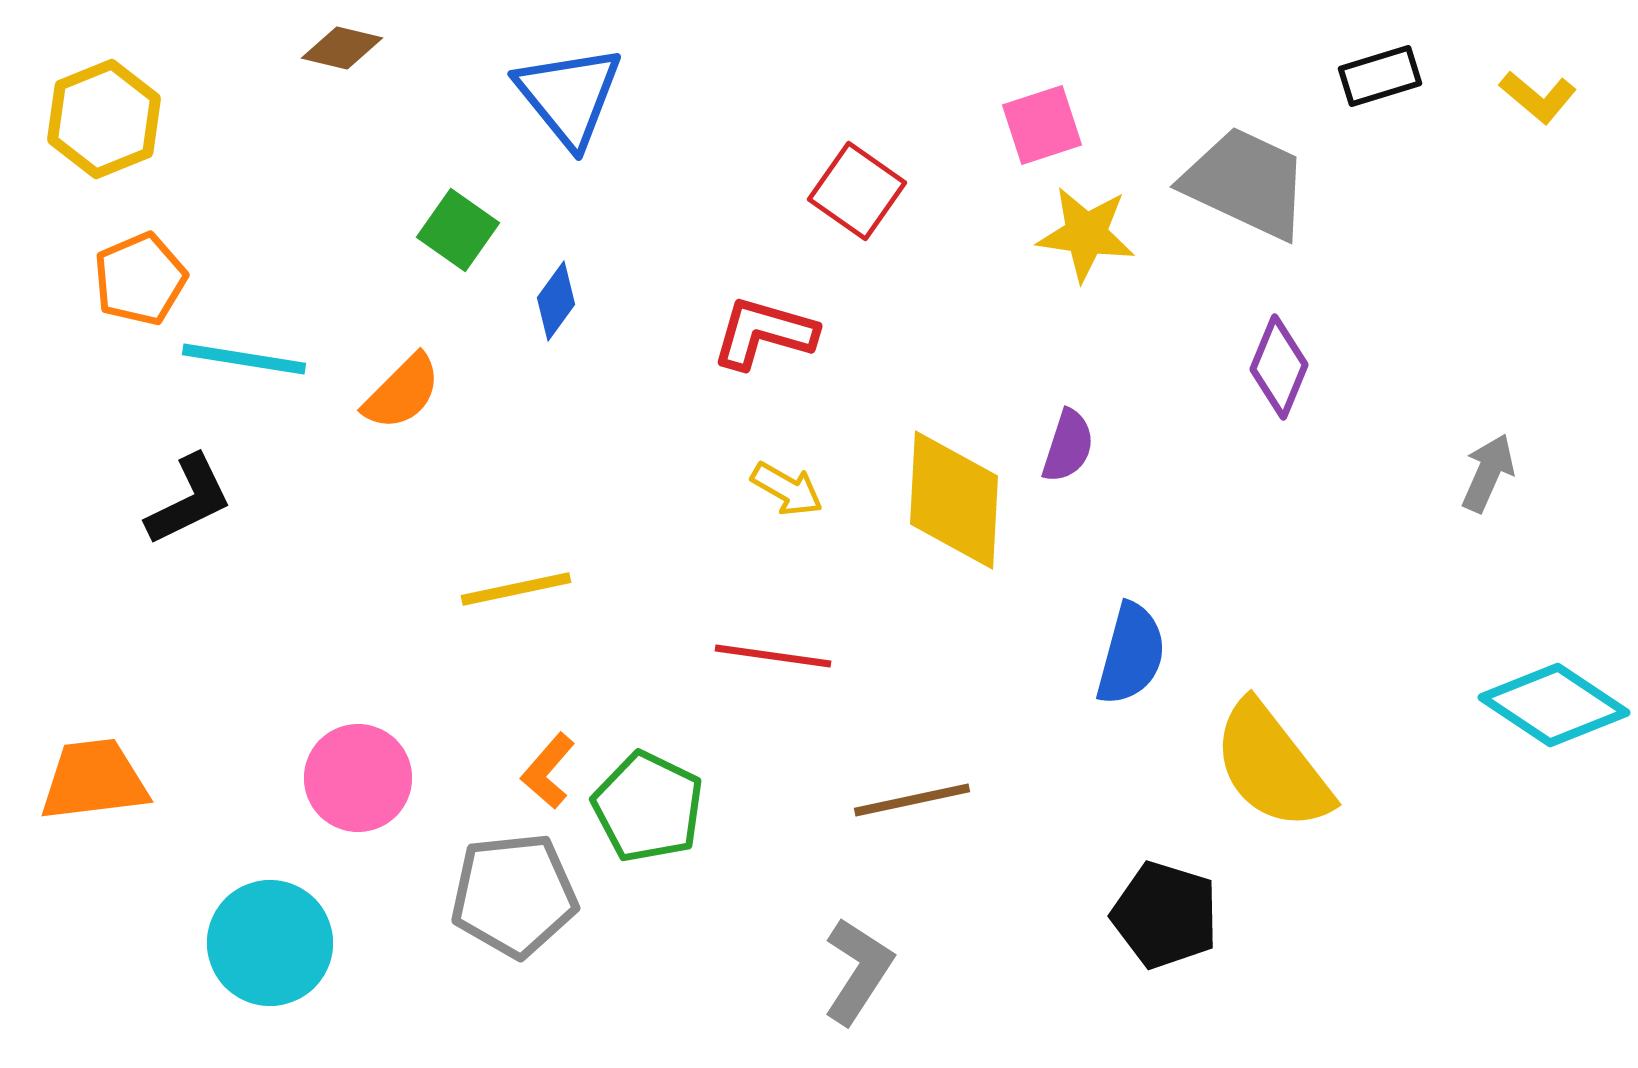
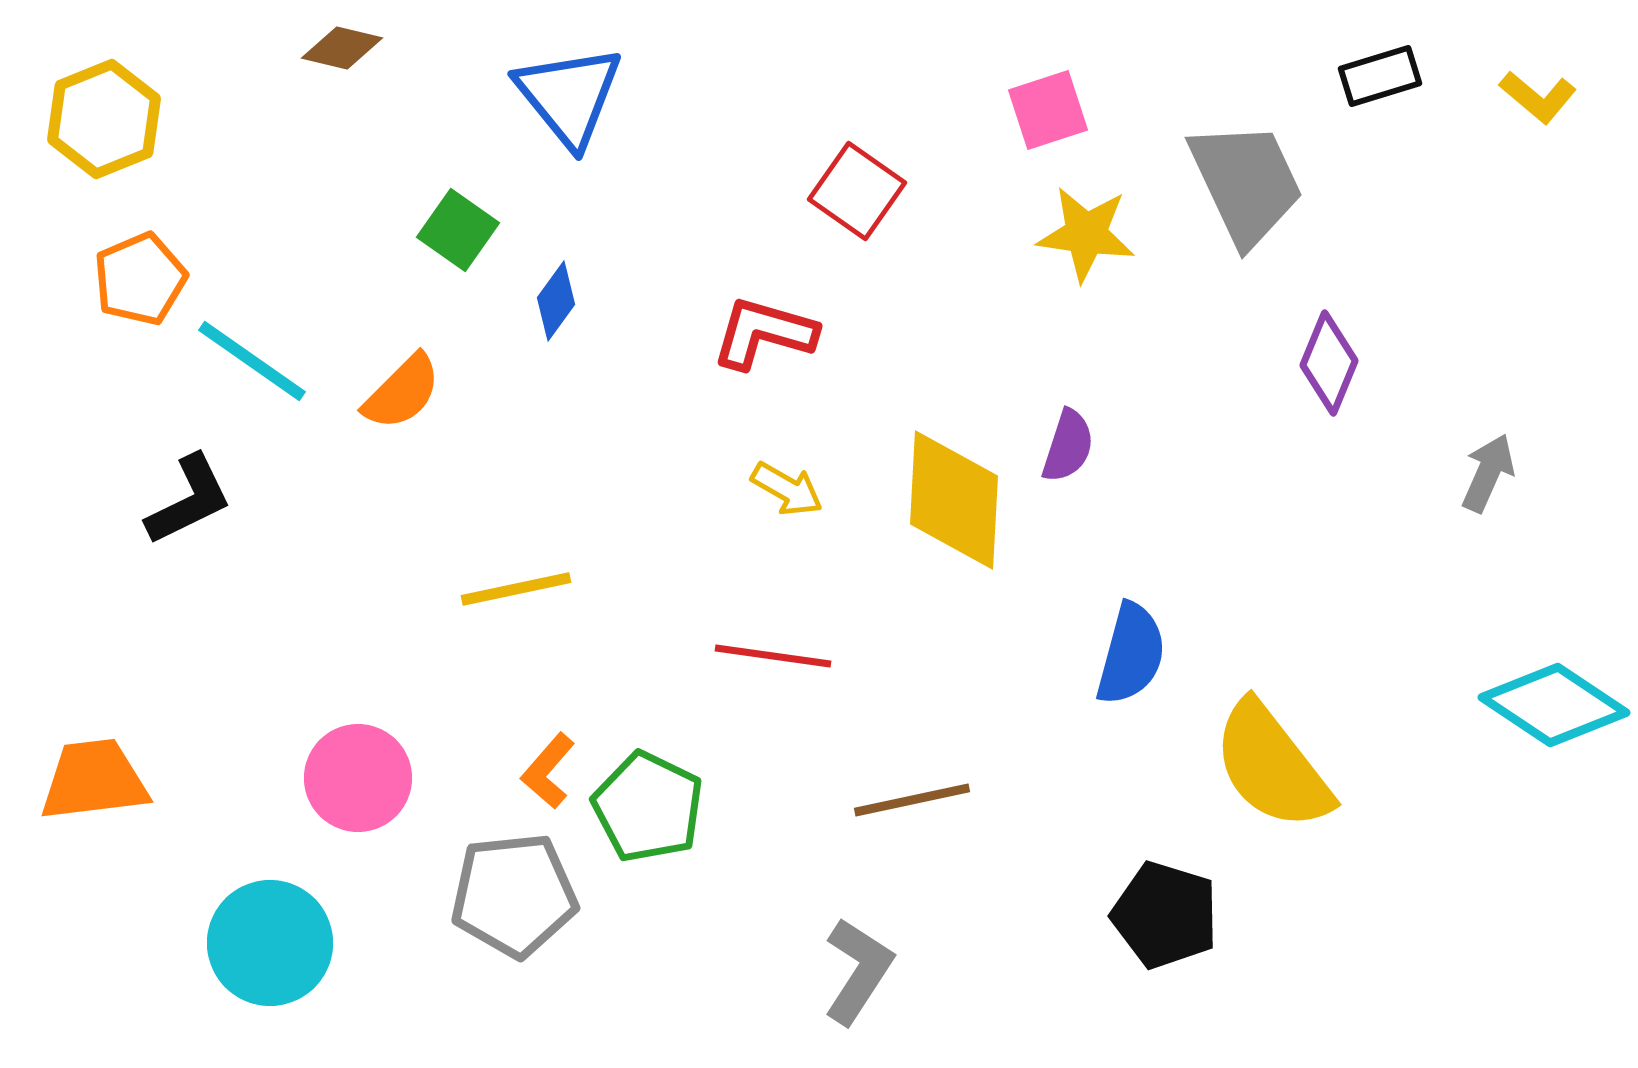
pink square: moved 6 px right, 15 px up
gray trapezoid: rotated 40 degrees clockwise
cyan line: moved 8 px right, 2 px down; rotated 26 degrees clockwise
purple diamond: moved 50 px right, 4 px up
